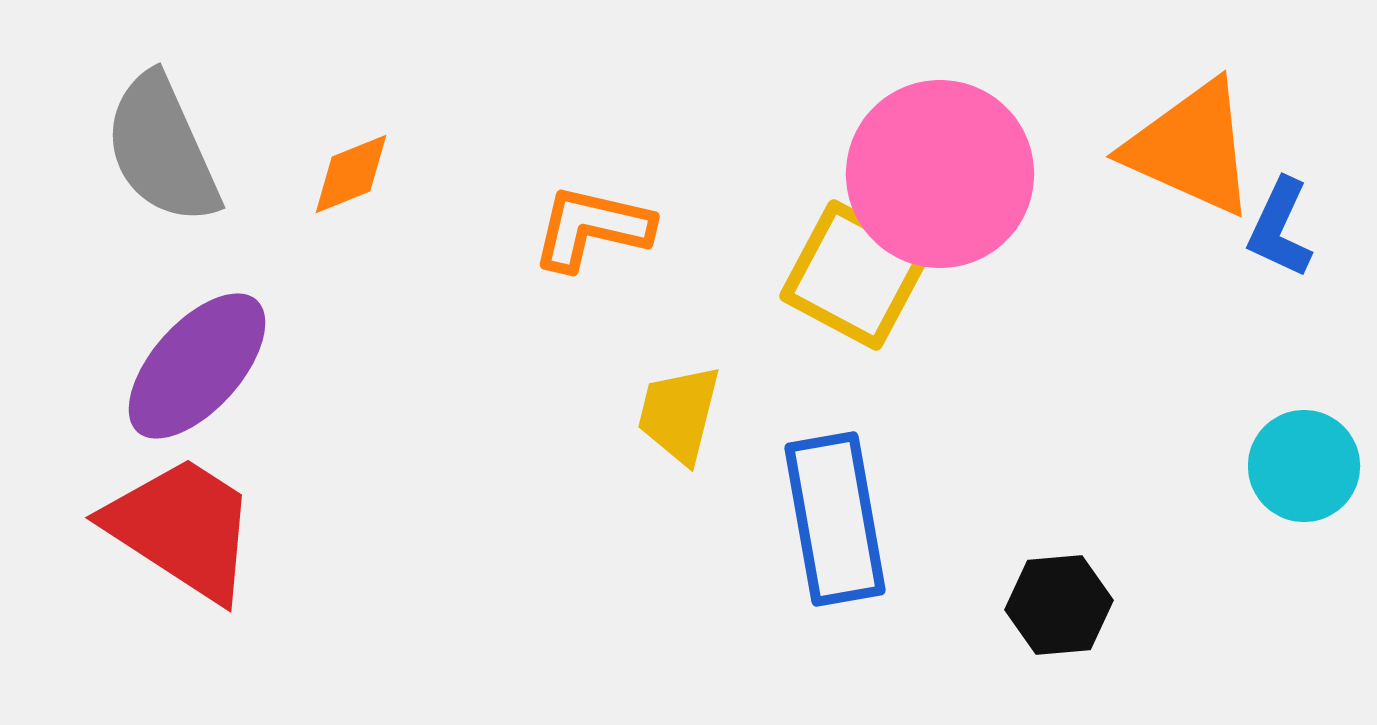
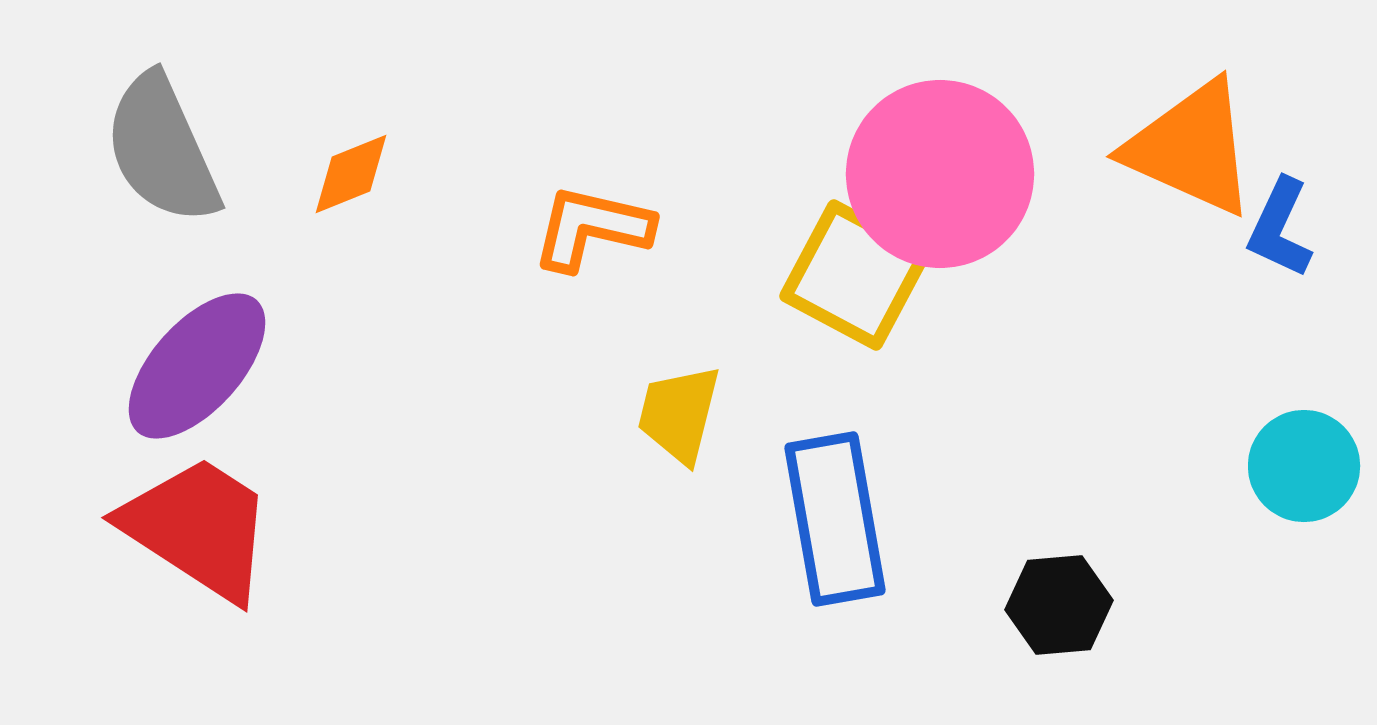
red trapezoid: moved 16 px right
